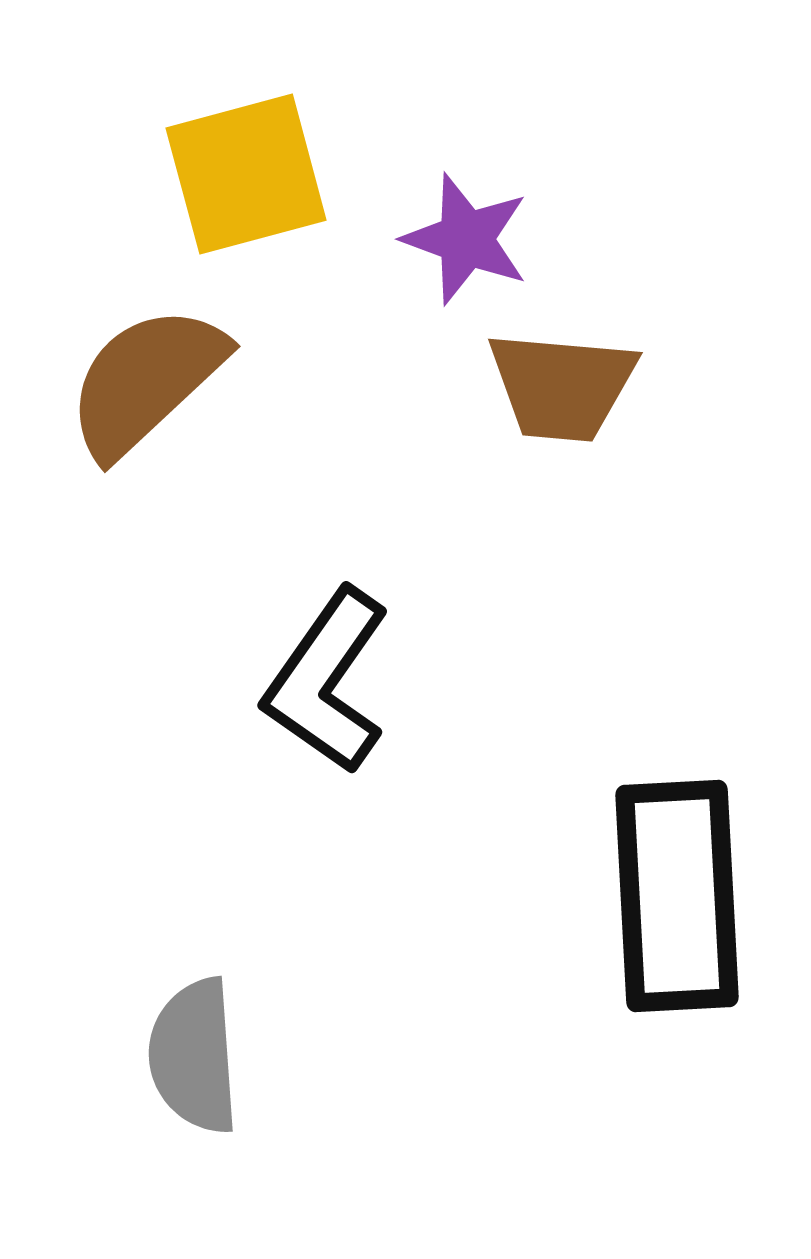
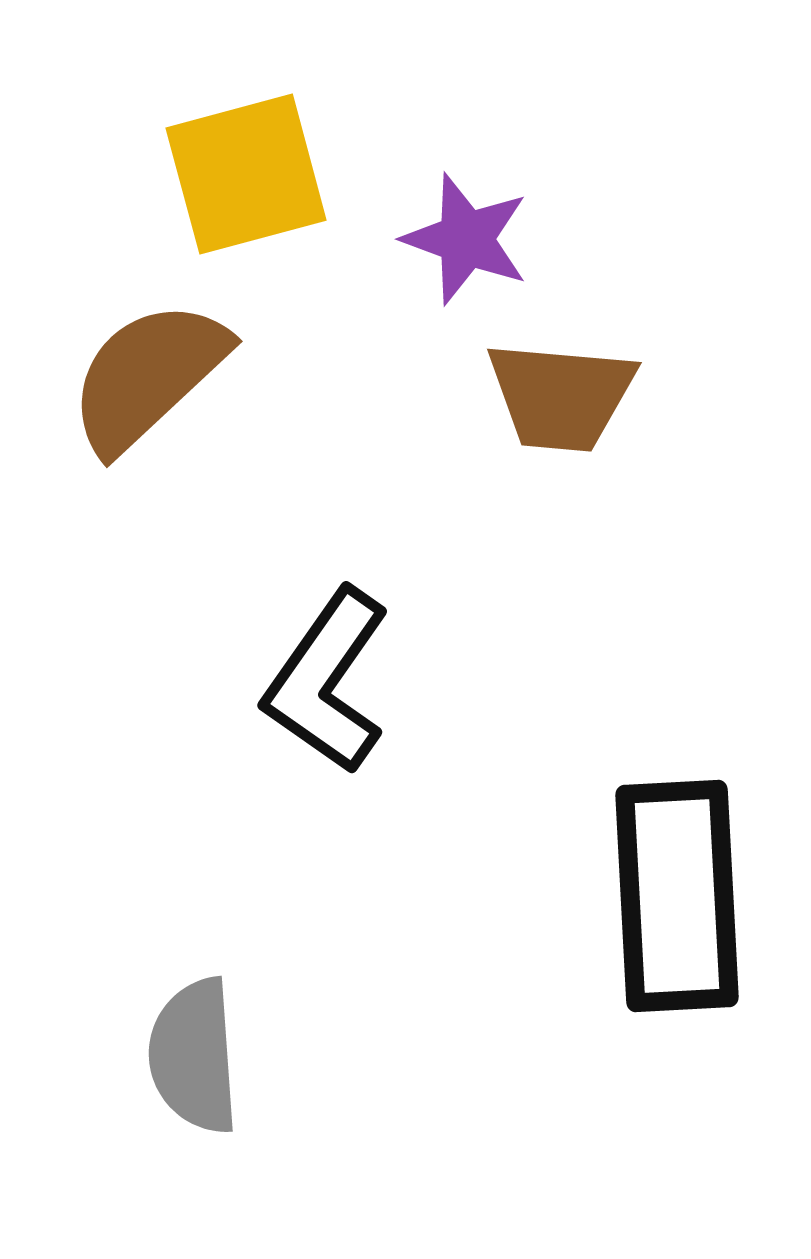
brown semicircle: moved 2 px right, 5 px up
brown trapezoid: moved 1 px left, 10 px down
